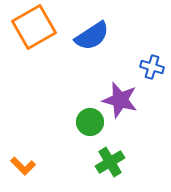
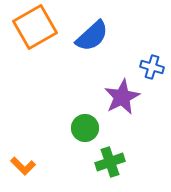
orange square: moved 1 px right
blue semicircle: rotated 9 degrees counterclockwise
purple star: moved 2 px right, 3 px up; rotated 30 degrees clockwise
green circle: moved 5 px left, 6 px down
green cross: rotated 12 degrees clockwise
